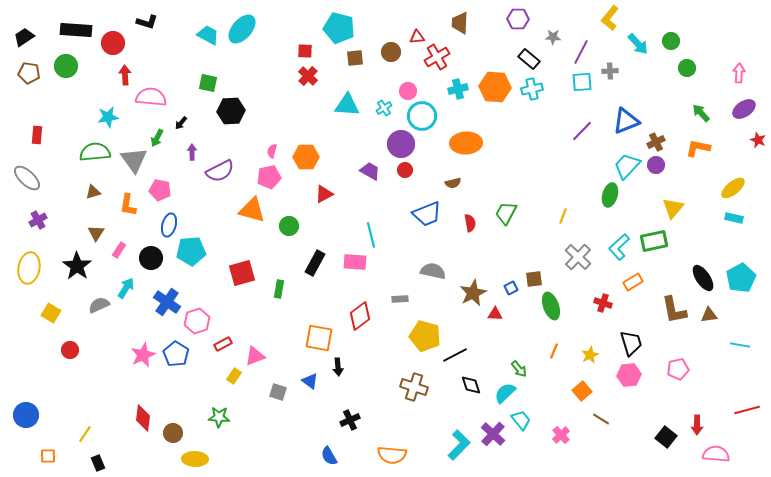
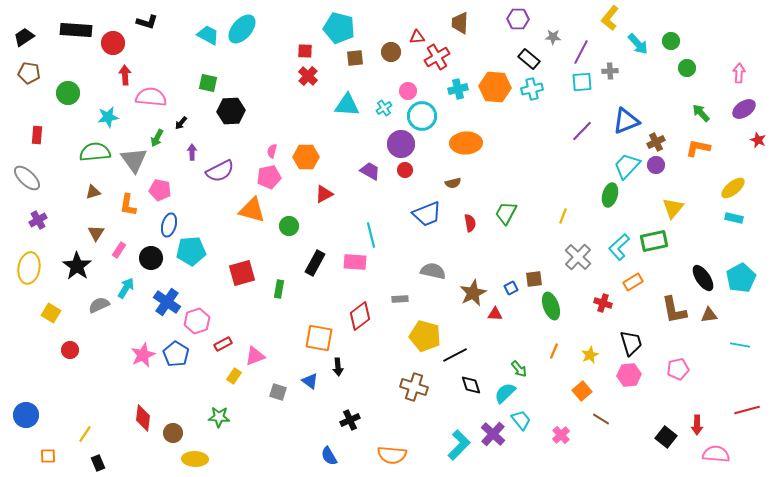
green circle at (66, 66): moved 2 px right, 27 px down
